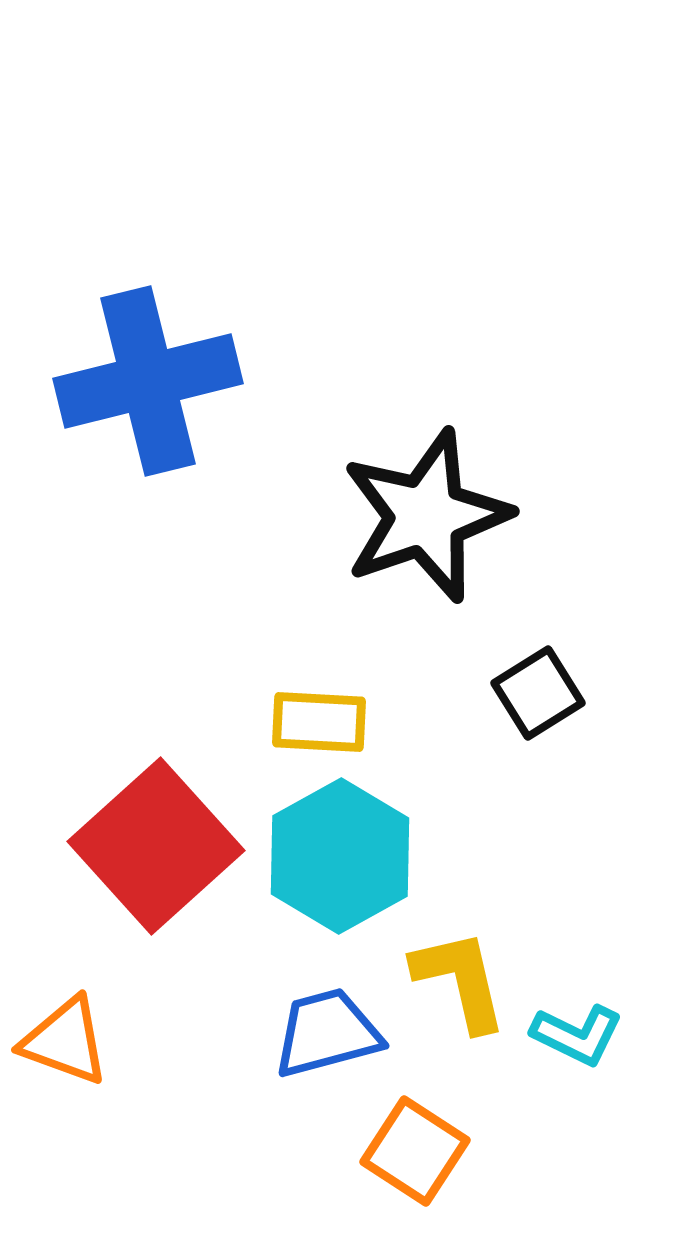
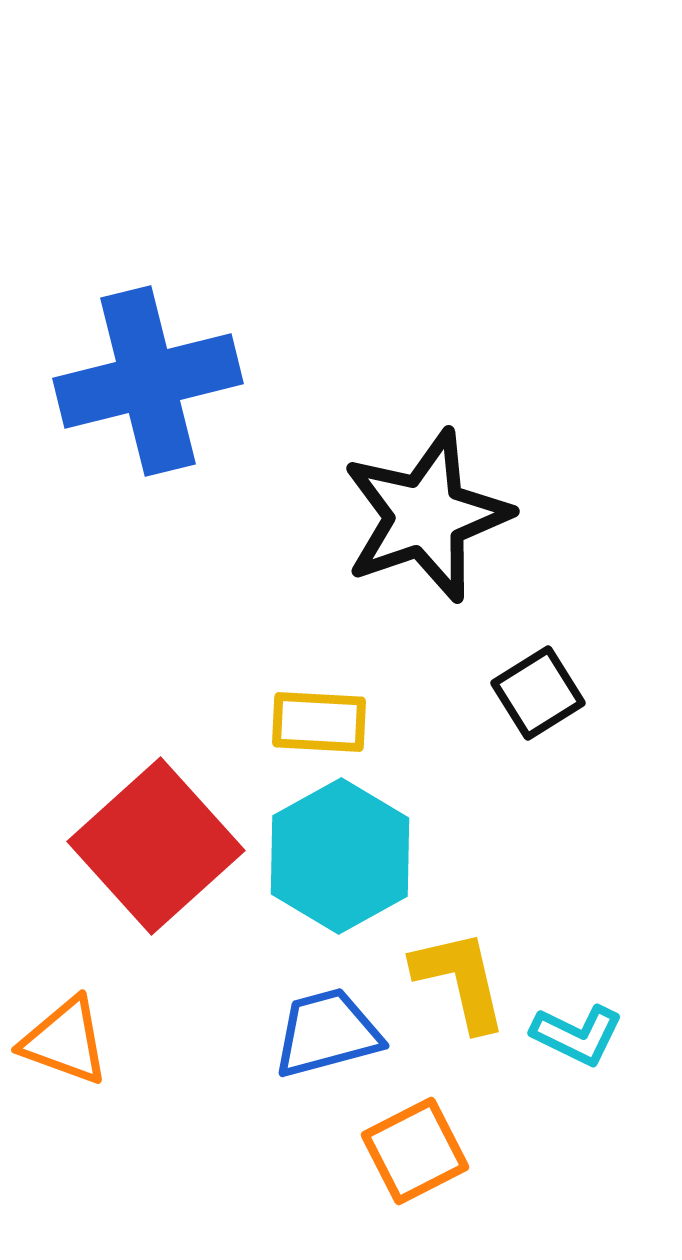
orange square: rotated 30 degrees clockwise
